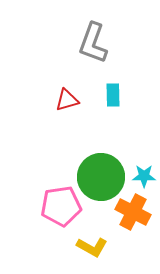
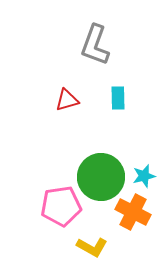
gray L-shape: moved 2 px right, 2 px down
cyan rectangle: moved 5 px right, 3 px down
cyan star: rotated 15 degrees counterclockwise
